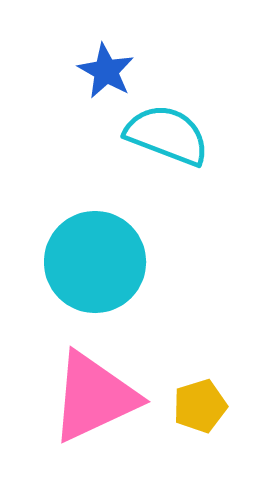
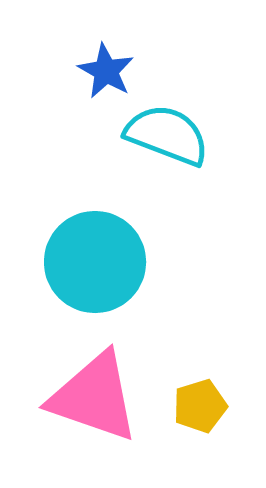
pink triangle: rotated 44 degrees clockwise
